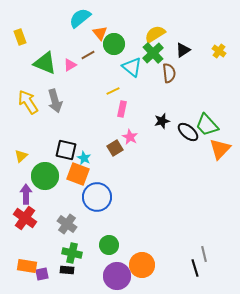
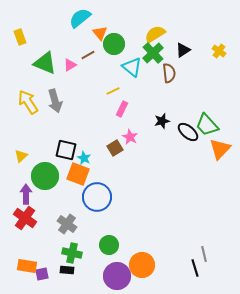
pink rectangle at (122, 109): rotated 14 degrees clockwise
